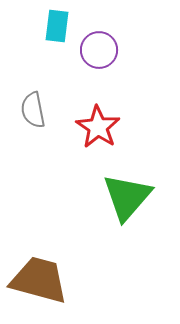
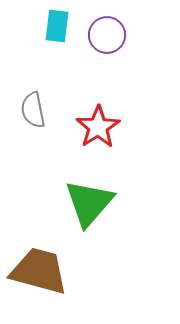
purple circle: moved 8 px right, 15 px up
red star: rotated 6 degrees clockwise
green triangle: moved 38 px left, 6 px down
brown trapezoid: moved 9 px up
